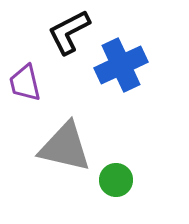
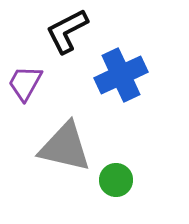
black L-shape: moved 2 px left, 1 px up
blue cross: moved 10 px down
purple trapezoid: rotated 42 degrees clockwise
